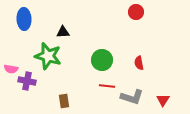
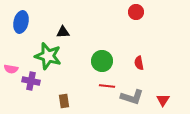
blue ellipse: moved 3 px left, 3 px down; rotated 15 degrees clockwise
green circle: moved 1 px down
purple cross: moved 4 px right
